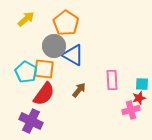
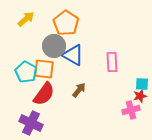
pink rectangle: moved 18 px up
red star: moved 1 px right, 2 px up
purple cross: moved 2 px down
